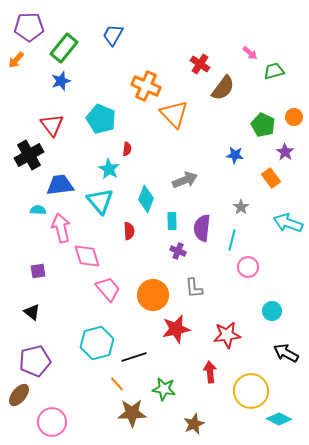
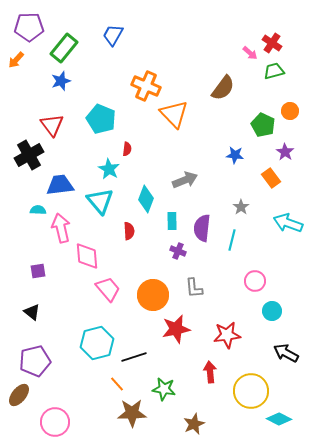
red cross at (200, 64): moved 72 px right, 21 px up
orange circle at (294, 117): moved 4 px left, 6 px up
pink diamond at (87, 256): rotated 12 degrees clockwise
pink circle at (248, 267): moved 7 px right, 14 px down
pink circle at (52, 422): moved 3 px right
